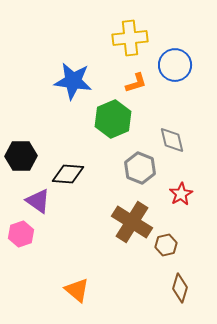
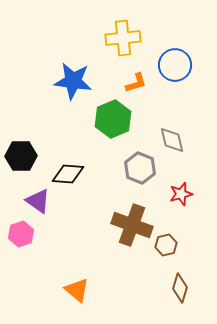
yellow cross: moved 7 px left
red star: rotated 15 degrees clockwise
brown cross: moved 3 px down; rotated 12 degrees counterclockwise
